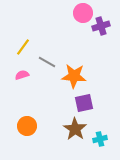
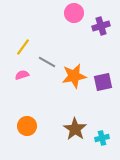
pink circle: moved 9 px left
orange star: rotated 15 degrees counterclockwise
purple square: moved 19 px right, 21 px up
cyan cross: moved 2 px right, 1 px up
